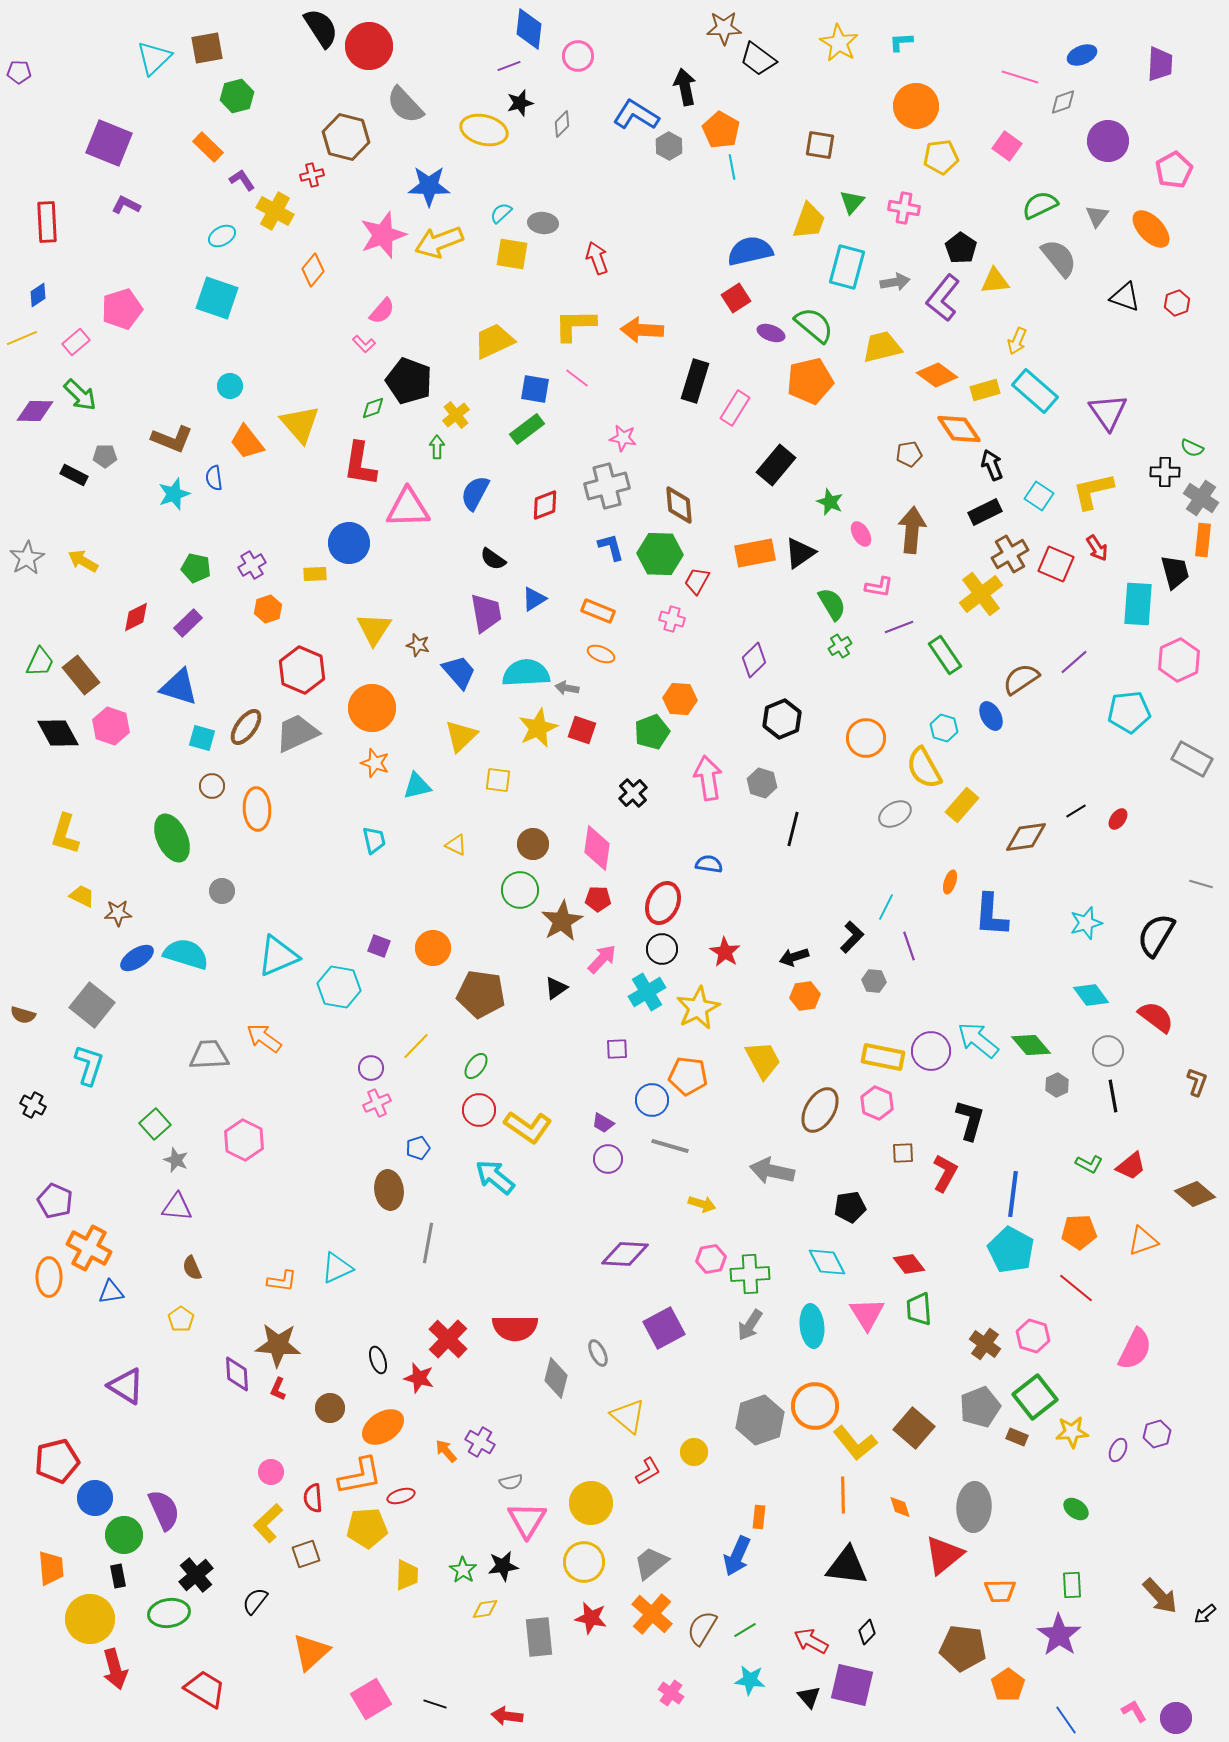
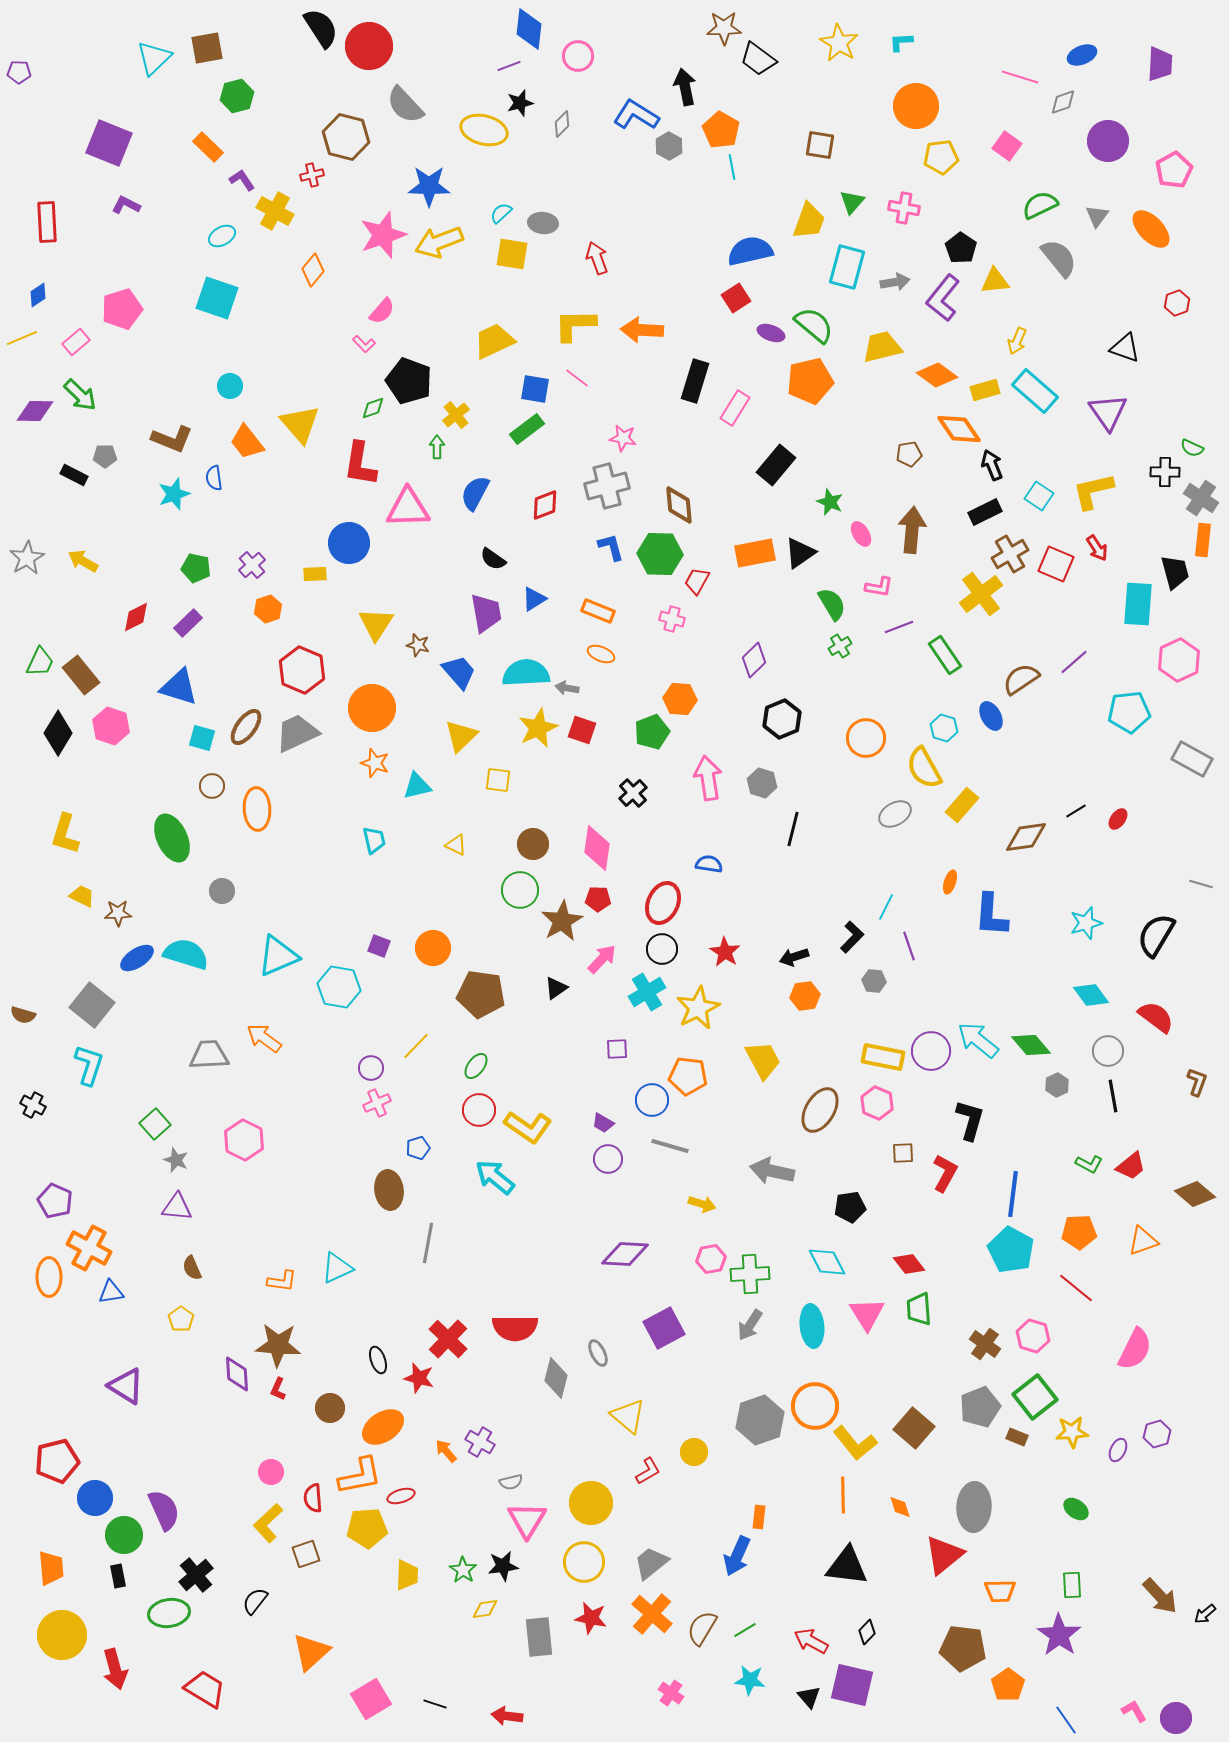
black triangle at (1125, 297): moved 51 px down
purple cross at (252, 565): rotated 12 degrees counterclockwise
yellow triangle at (374, 629): moved 2 px right, 5 px up
black diamond at (58, 733): rotated 60 degrees clockwise
yellow circle at (90, 1619): moved 28 px left, 16 px down
